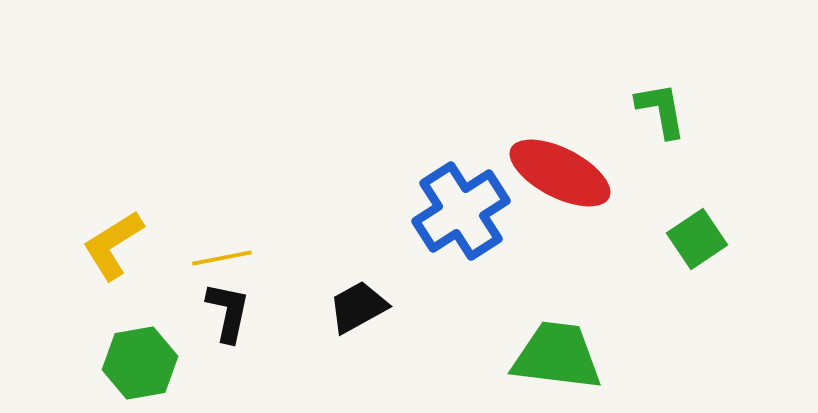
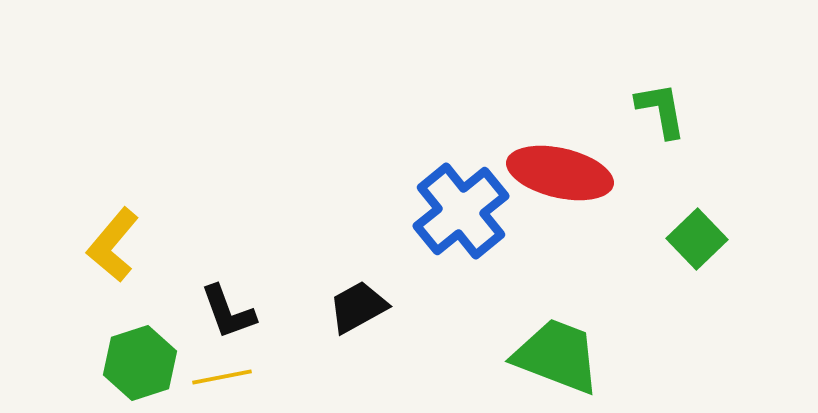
red ellipse: rotated 14 degrees counterclockwise
blue cross: rotated 6 degrees counterclockwise
green square: rotated 10 degrees counterclockwise
yellow L-shape: rotated 18 degrees counterclockwise
yellow line: moved 119 px down
black L-shape: rotated 148 degrees clockwise
green trapezoid: rotated 14 degrees clockwise
green hexagon: rotated 8 degrees counterclockwise
